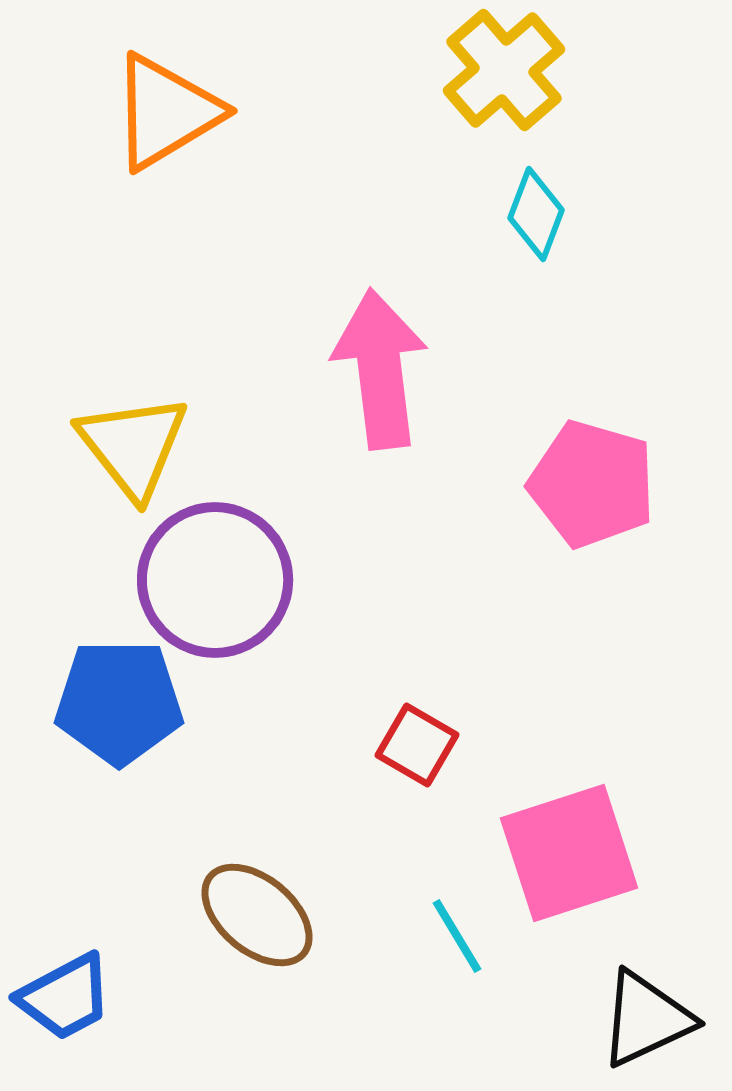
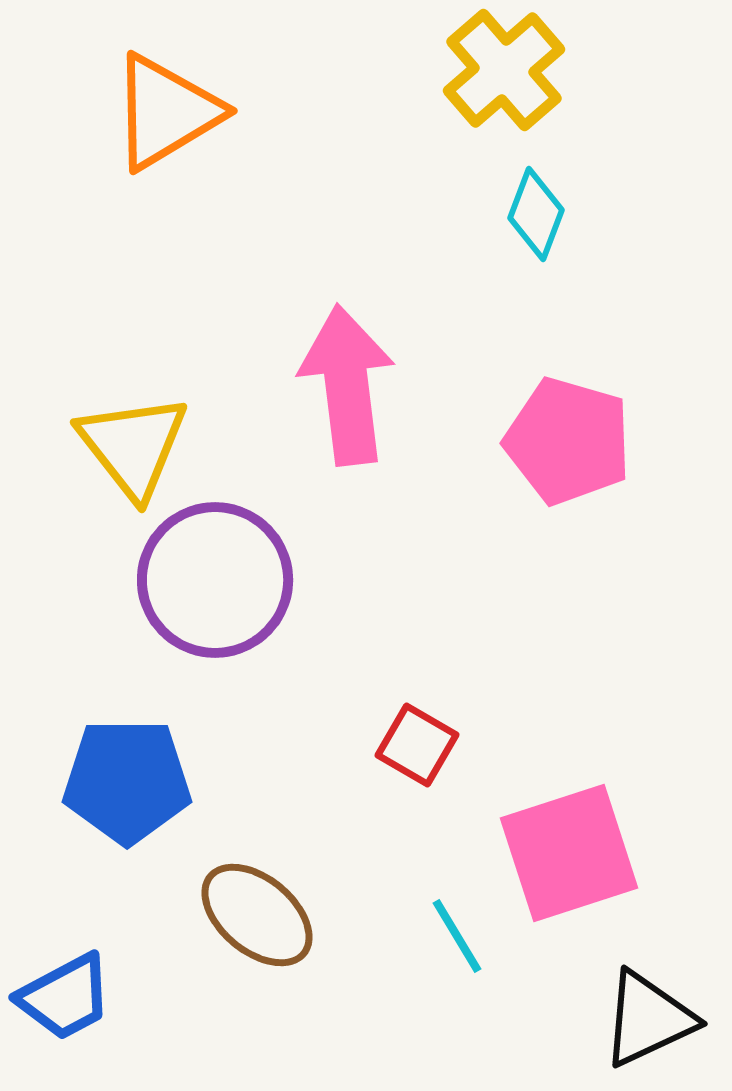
pink arrow: moved 33 px left, 16 px down
pink pentagon: moved 24 px left, 43 px up
blue pentagon: moved 8 px right, 79 px down
black triangle: moved 2 px right
